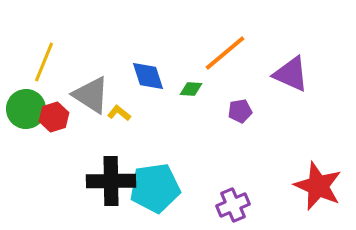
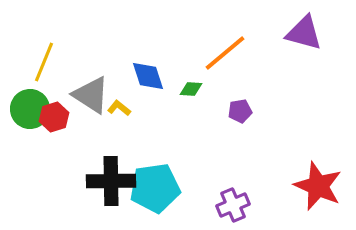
purple triangle: moved 13 px right, 41 px up; rotated 9 degrees counterclockwise
green circle: moved 4 px right
yellow L-shape: moved 5 px up
